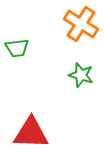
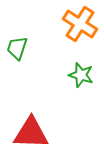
orange cross: moved 1 px left
green trapezoid: rotated 115 degrees clockwise
